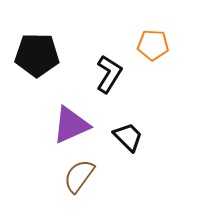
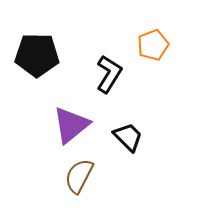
orange pentagon: rotated 24 degrees counterclockwise
purple triangle: rotated 15 degrees counterclockwise
brown semicircle: rotated 9 degrees counterclockwise
